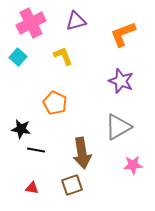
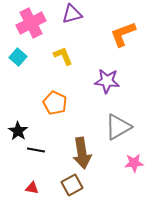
purple triangle: moved 4 px left, 7 px up
purple star: moved 14 px left; rotated 15 degrees counterclockwise
black star: moved 3 px left, 2 px down; rotated 24 degrees clockwise
pink star: moved 1 px right, 2 px up
brown square: rotated 10 degrees counterclockwise
